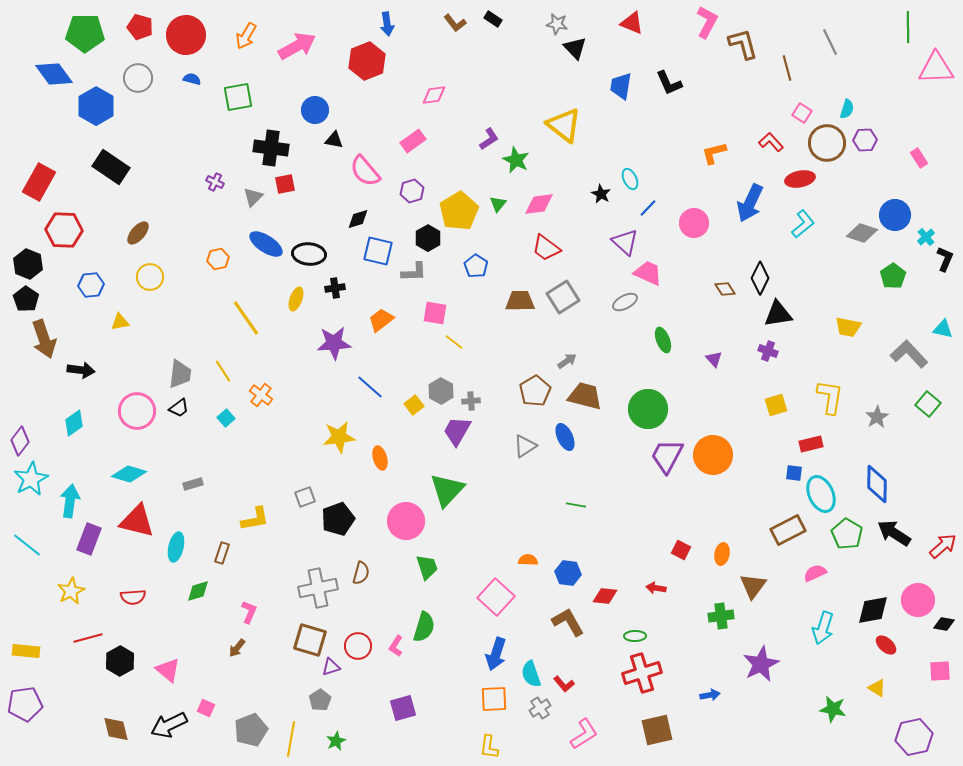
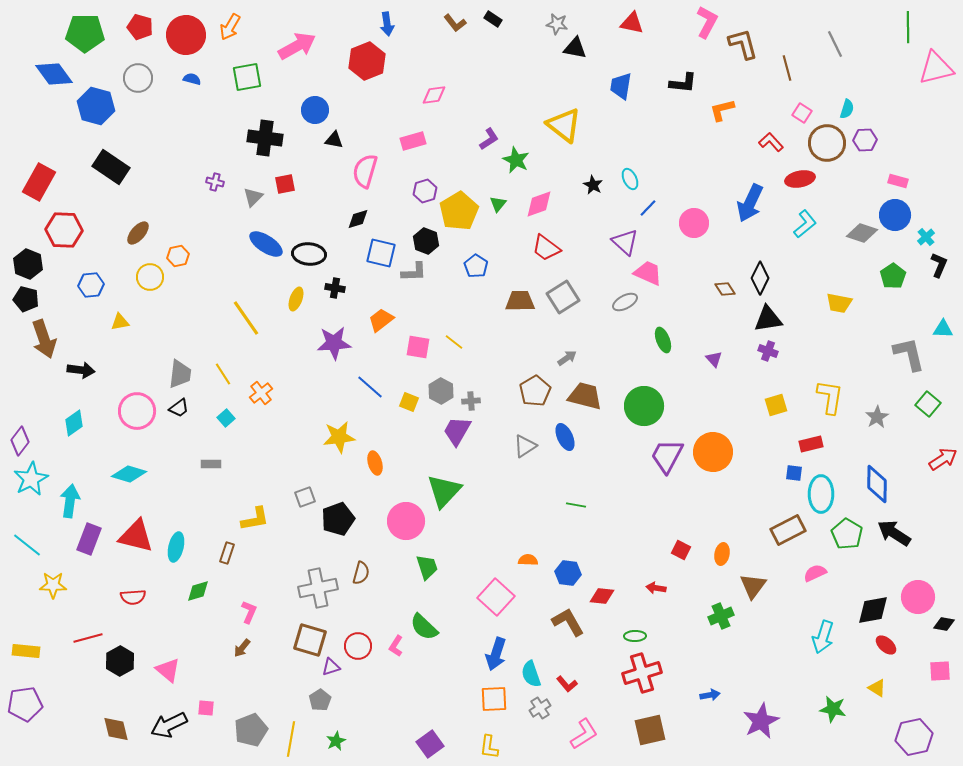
red triangle at (632, 23): rotated 10 degrees counterclockwise
orange arrow at (246, 36): moved 16 px left, 9 px up
gray line at (830, 42): moved 5 px right, 2 px down
black triangle at (575, 48): rotated 35 degrees counterclockwise
pink triangle at (936, 68): rotated 12 degrees counterclockwise
black L-shape at (669, 83): moved 14 px right; rotated 60 degrees counterclockwise
green square at (238, 97): moved 9 px right, 20 px up
blue hexagon at (96, 106): rotated 15 degrees counterclockwise
pink rectangle at (413, 141): rotated 20 degrees clockwise
black cross at (271, 148): moved 6 px left, 10 px up
orange L-shape at (714, 153): moved 8 px right, 43 px up
pink rectangle at (919, 158): moved 21 px left, 23 px down; rotated 42 degrees counterclockwise
pink semicircle at (365, 171): rotated 56 degrees clockwise
purple cross at (215, 182): rotated 12 degrees counterclockwise
purple hexagon at (412, 191): moved 13 px right
black star at (601, 194): moved 8 px left, 9 px up
pink diamond at (539, 204): rotated 12 degrees counterclockwise
cyan L-shape at (803, 224): moved 2 px right
black hexagon at (428, 238): moved 2 px left, 3 px down; rotated 10 degrees counterclockwise
blue square at (378, 251): moved 3 px right, 2 px down
orange hexagon at (218, 259): moved 40 px left, 3 px up
black L-shape at (945, 259): moved 6 px left, 6 px down
black cross at (335, 288): rotated 18 degrees clockwise
black pentagon at (26, 299): rotated 20 degrees counterclockwise
pink square at (435, 313): moved 17 px left, 34 px down
black triangle at (778, 314): moved 10 px left, 5 px down
yellow trapezoid at (848, 327): moved 9 px left, 24 px up
cyan triangle at (943, 329): rotated 10 degrees counterclockwise
gray L-shape at (909, 354): rotated 30 degrees clockwise
gray arrow at (567, 361): moved 3 px up
yellow line at (223, 371): moved 3 px down
orange cross at (261, 395): moved 2 px up; rotated 15 degrees clockwise
yellow square at (414, 405): moved 5 px left, 3 px up; rotated 30 degrees counterclockwise
green circle at (648, 409): moved 4 px left, 3 px up
orange circle at (713, 455): moved 3 px up
orange ellipse at (380, 458): moved 5 px left, 5 px down
gray rectangle at (193, 484): moved 18 px right, 20 px up; rotated 18 degrees clockwise
green triangle at (447, 490): moved 3 px left, 1 px down
cyan ellipse at (821, 494): rotated 24 degrees clockwise
red triangle at (137, 521): moved 1 px left, 15 px down
red arrow at (943, 546): moved 87 px up; rotated 8 degrees clockwise
brown rectangle at (222, 553): moved 5 px right
yellow star at (71, 591): moved 18 px left, 6 px up; rotated 28 degrees clockwise
red diamond at (605, 596): moved 3 px left
pink circle at (918, 600): moved 3 px up
green cross at (721, 616): rotated 15 degrees counterclockwise
green semicircle at (424, 627): rotated 116 degrees clockwise
cyan arrow at (823, 628): moved 9 px down
brown arrow at (237, 648): moved 5 px right
purple star at (761, 664): moved 57 px down
red L-shape at (564, 684): moved 3 px right
pink square at (206, 708): rotated 18 degrees counterclockwise
purple square at (403, 708): moved 27 px right, 36 px down; rotated 20 degrees counterclockwise
brown square at (657, 730): moved 7 px left
